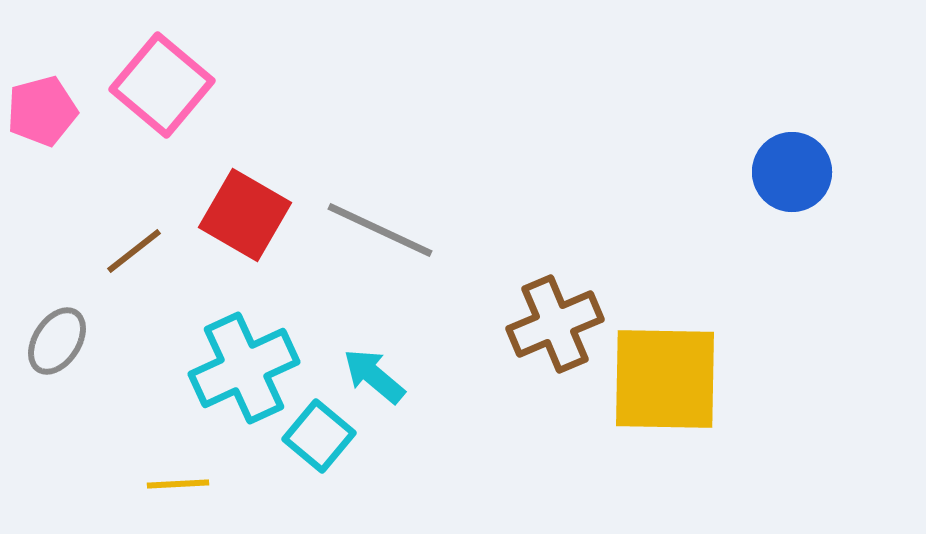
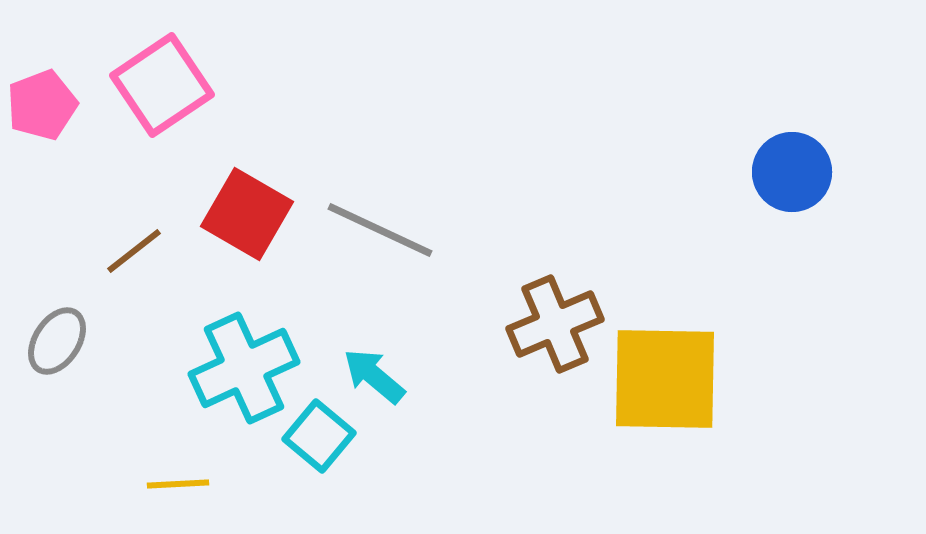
pink square: rotated 16 degrees clockwise
pink pentagon: moved 6 px up; rotated 6 degrees counterclockwise
red square: moved 2 px right, 1 px up
